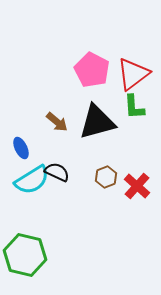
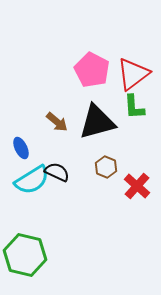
brown hexagon: moved 10 px up; rotated 15 degrees counterclockwise
